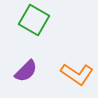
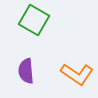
purple semicircle: rotated 130 degrees clockwise
